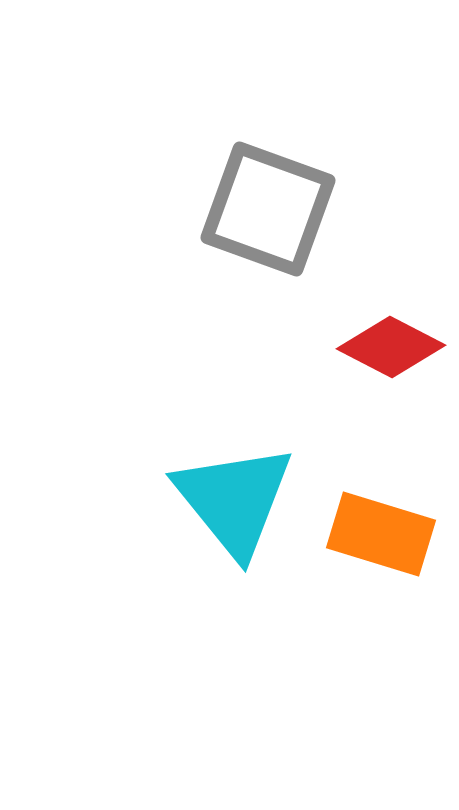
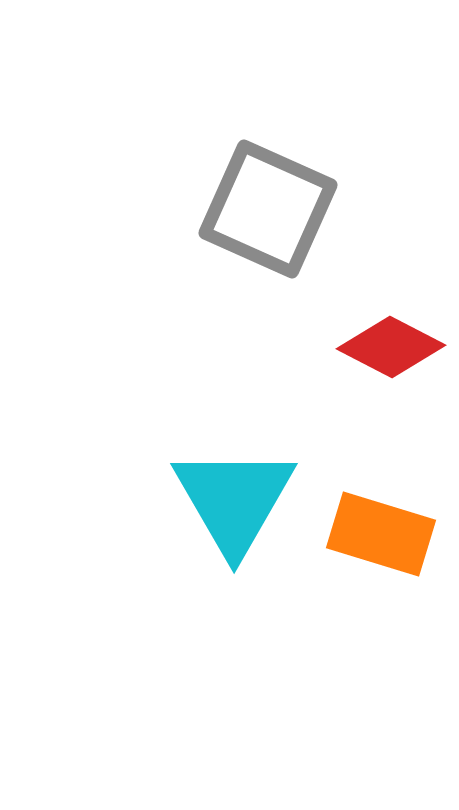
gray square: rotated 4 degrees clockwise
cyan triangle: rotated 9 degrees clockwise
